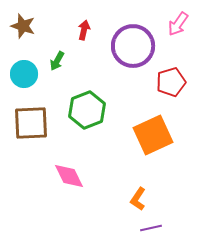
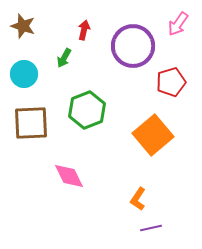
green arrow: moved 7 px right, 3 px up
orange square: rotated 15 degrees counterclockwise
